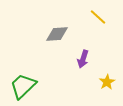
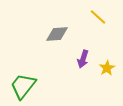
yellow star: moved 14 px up
green trapezoid: rotated 8 degrees counterclockwise
